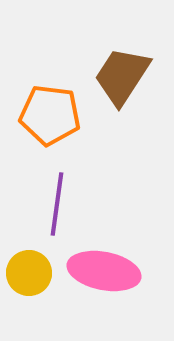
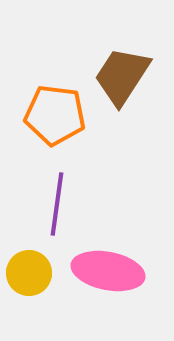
orange pentagon: moved 5 px right
pink ellipse: moved 4 px right
